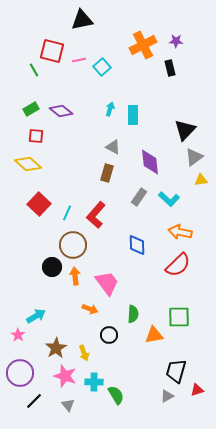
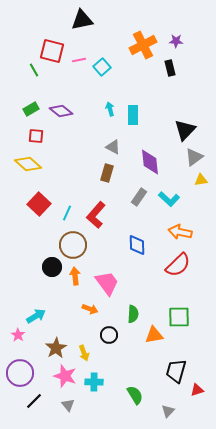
cyan arrow at (110, 109): rotated 32 degrees counterclockwise
green semicircle at (116, 395): moved 19 px right
gray triangle at (167, 396): moved 1 px right, 15 px down; rotated 16 degrees counterclockwise
